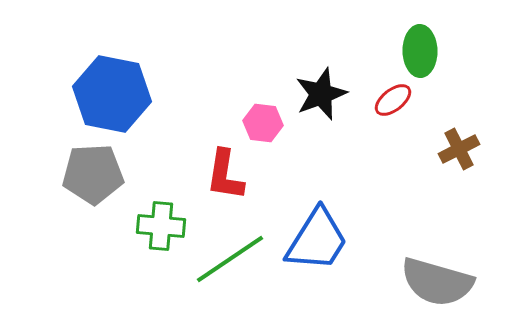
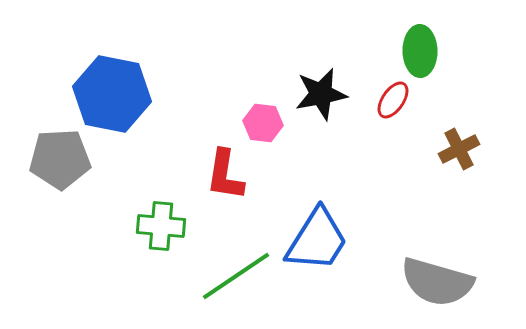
black star: rotated 10 degrees clockwise
red ellipse: rotated 18 degrees counterclockwise
gray pentagon: moved 33 px left, 15 px up
green line: moved 6 px right, 17 px down
